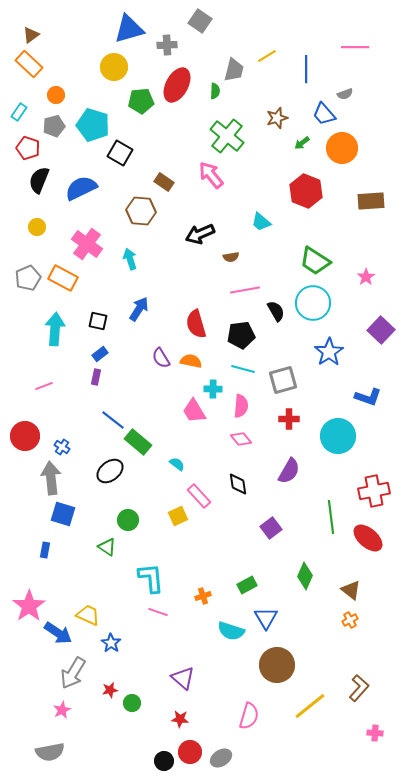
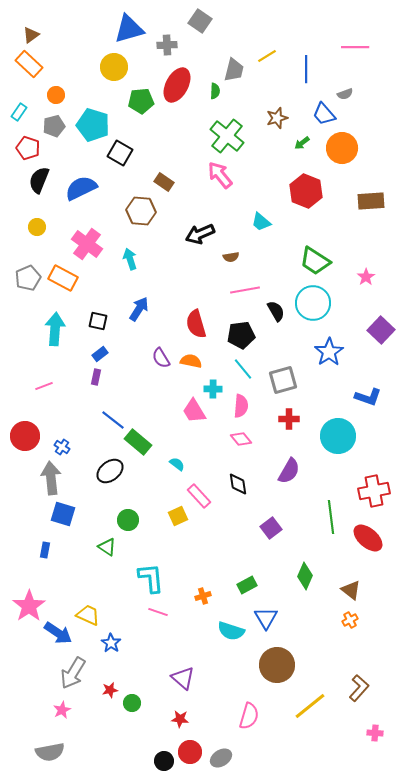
pink arrow at (211, 175): moved 9 px right
cyan line at (243, 369): rotated 35 degrees clockwise
